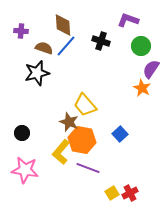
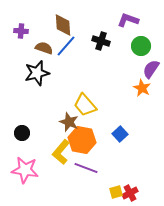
purple line: moved 2 px left
yellow square: moved 4 px right, 1 px up; rotated 16 degrees clockwise
